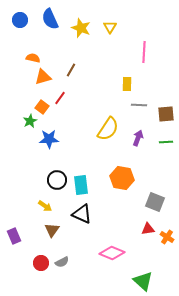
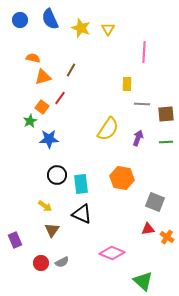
yellow triangle: moved 2 px left, 2 px down
gray line: moved 3 px right, 1 px up
black circle: moved 5 px up
cyan rectangle: moved 1 px up
purple rectangle: moved 1 px right, 4 px down
